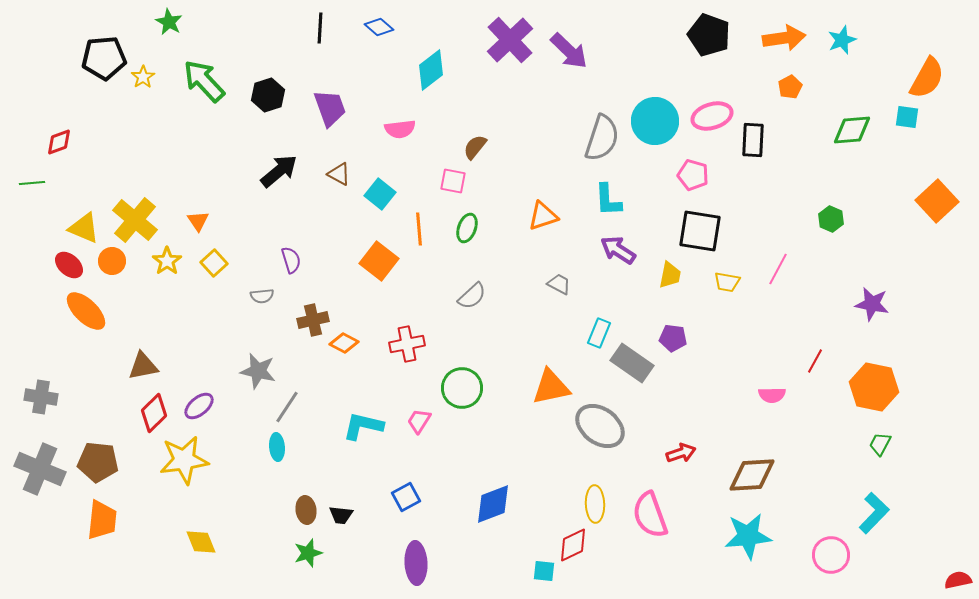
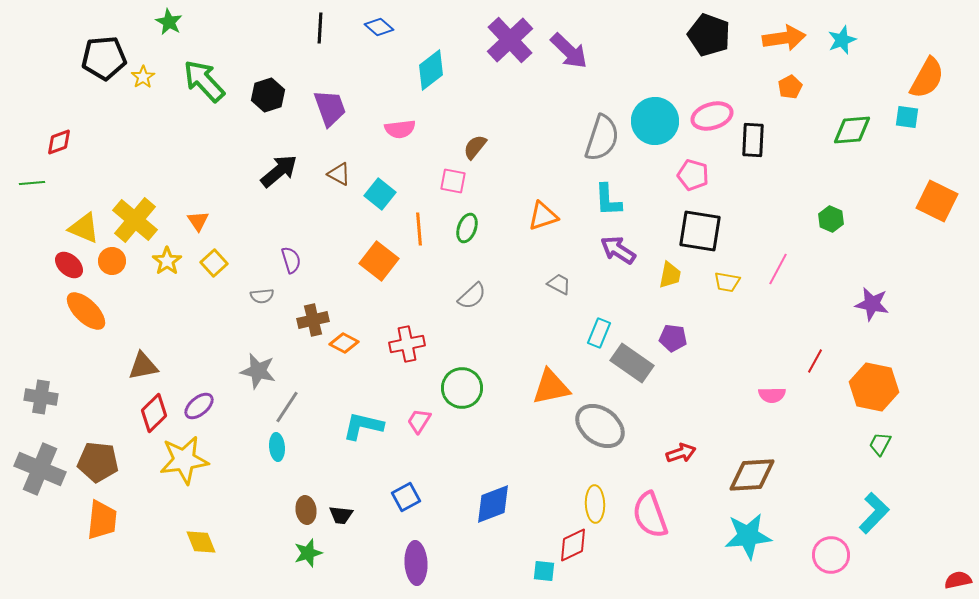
orange square at (937, 201): rotated 21 degrees counterclockwise
